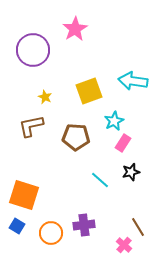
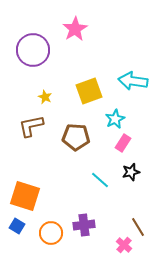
cyan star: moved 1 px right, 2 px up
orange square: moved 1 px right, 1 px down
